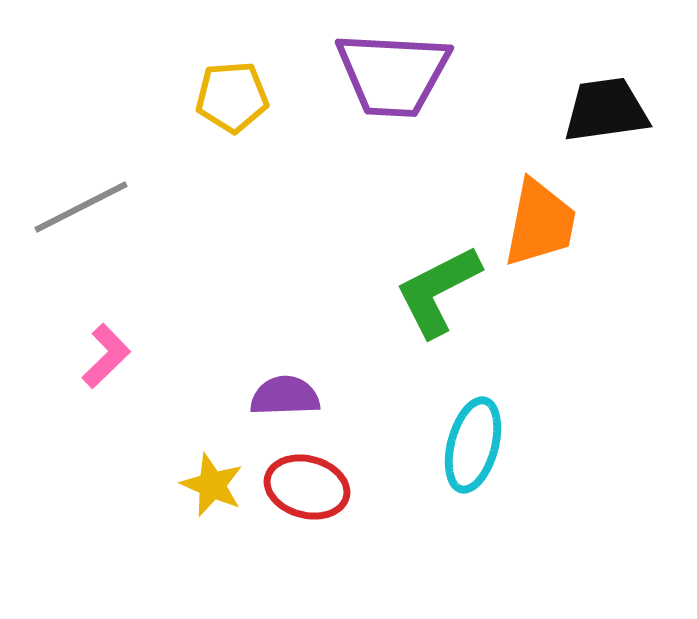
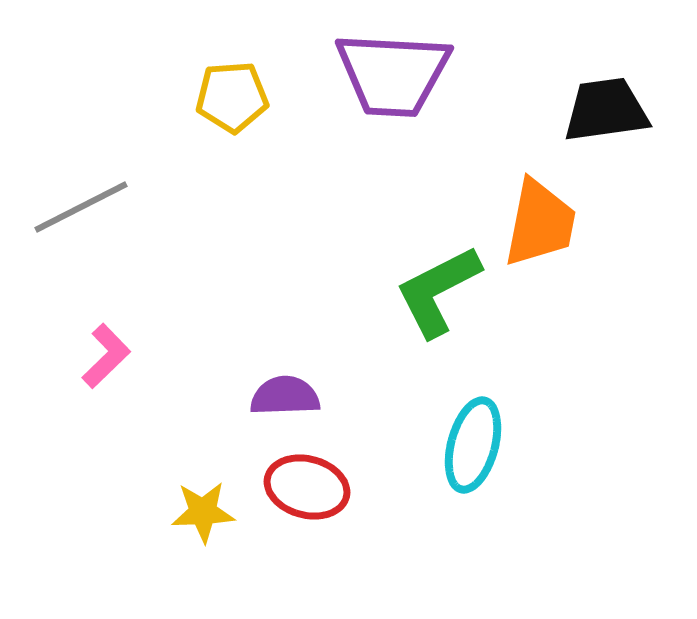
yellow star: moved 9 px left, 27 px down; rotated 26 degrees counterclockwise
